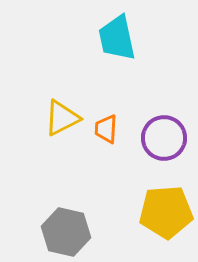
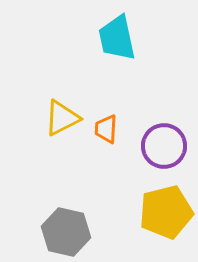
purple circle: moved 8 px down
yellow pentagon: rotated 10 degrees counterclockwise
